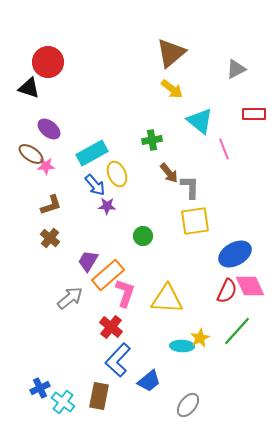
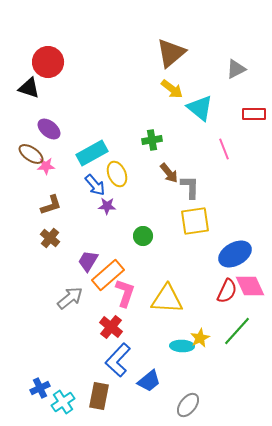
cyan triangle: moved 13 px up
cyan cross: rotated 20 degrees clockwise
